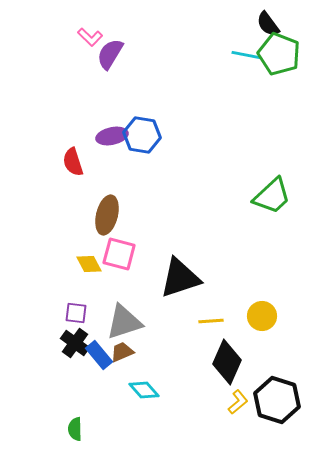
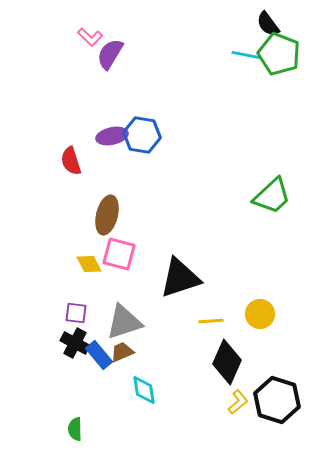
red semicircle: moved 2 px left, 1 px up
yellow circle: moved 2 px left, 2 px up
black cross: rotated 8 degrees counterclockwise
cyan diamond: rotated 32 degrees clockwise
